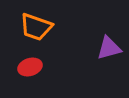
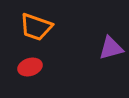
purple triangle: moved 2 px right
